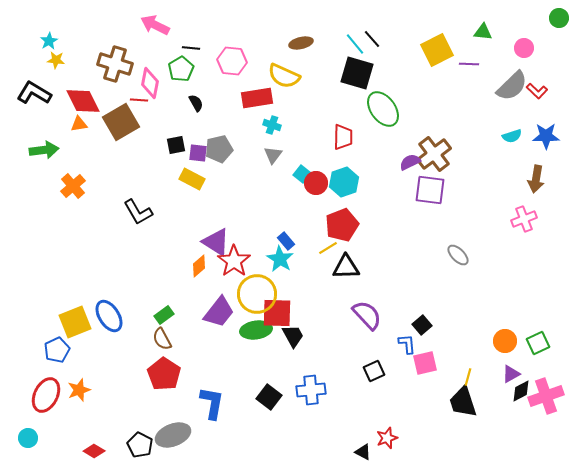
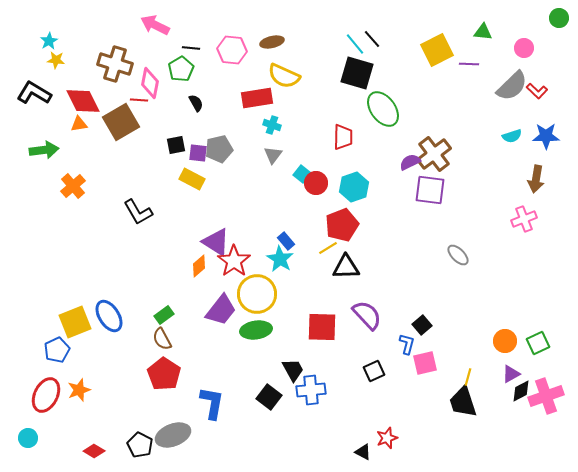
brown ellipse at (301, 43): moved 29 px left, 1 px up
pink hexagon at (232, 61): moved 11 px up
cyan hexagon at (344, 182): moved 10 px right, 5 px down
purple trapezoid at (219, 312): moved 2 px right, 2 px up
red square at (277, 313): moved 45 px right, 14 px down
black trapezoid at (293, 336): moved 34 px down
blue L-shape at (407, 344): rotated 20 degrees clockwise
